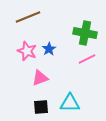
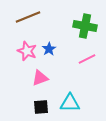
green cross: moved 7 px up
